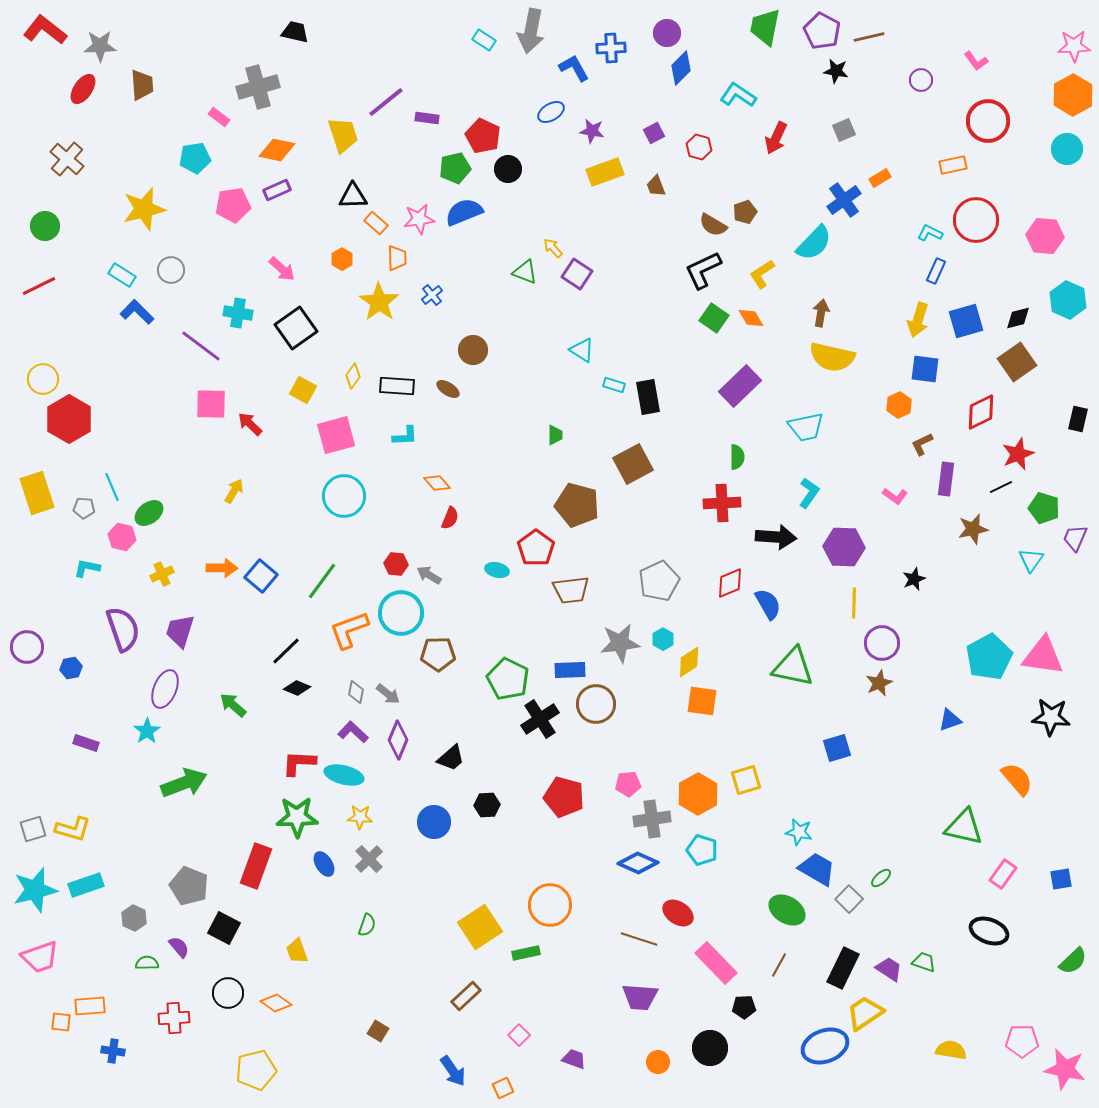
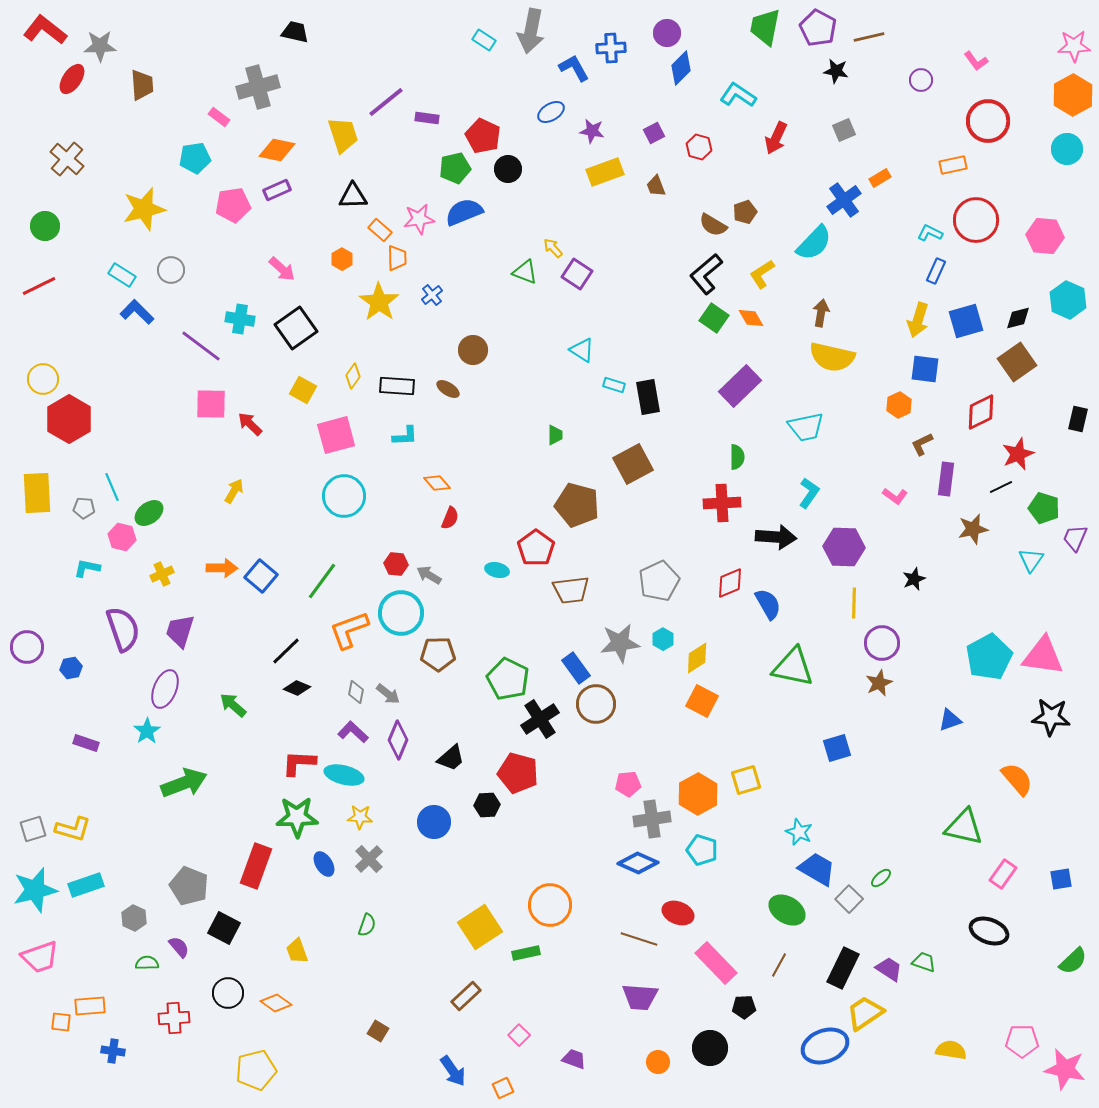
purple pentagon at (822, 31): moved 4 px left, 3 px up
red ellipse at (83, 89): moved 11 px left, 10 px up
orange rectangle at (376, 223): moved 4 px right, 7 px down
black L-shape at (703, 270): moved 3 px right, 4 px down; rotated 15 degrees counterclockwise
cyan cross at (238, 313): moved 2 px right, 6 px down
yellow rectangle at (37, 493): rotated 15 degrees clockwise
yellow diamond at (689, 662): moved 8 px right, 4 px up
blue rectangle at (570, 670): moved 6 px right, 2 px up; rotated 56 degrees clockwise
orange square at (702, 701): rotated 20 degrees clockwise
red pentagon at (564, 797): moved 46 px left, 24 px up
cyan star at (799, 832): rotated 12 degrees clockwise
red ellipse at (678, 913): rotated 12 degrees counterclockwise
